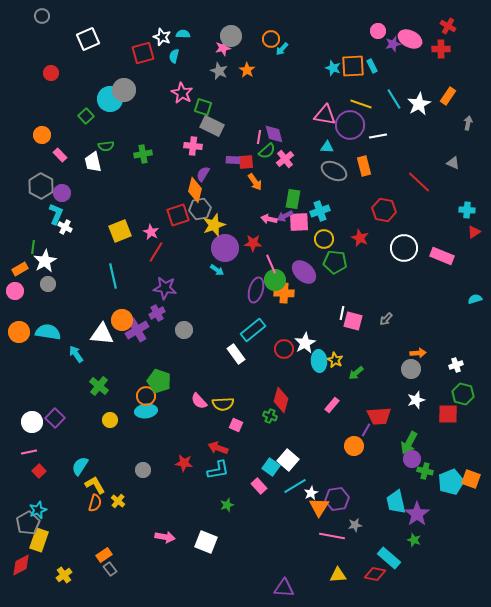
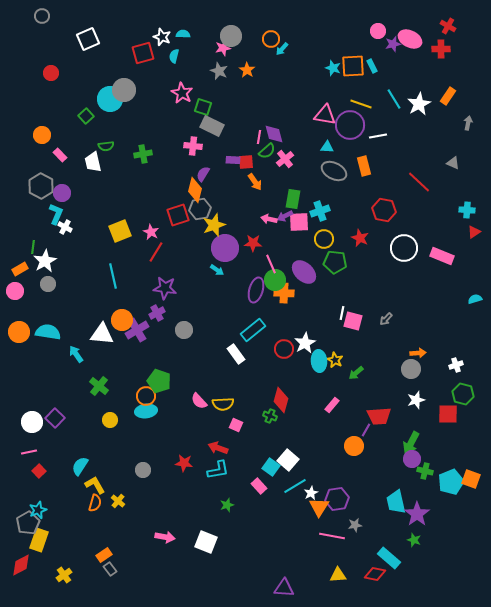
green arrow at (409, 443): moved 2 px right
